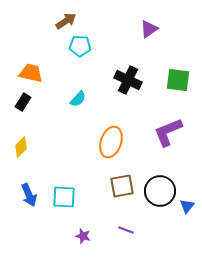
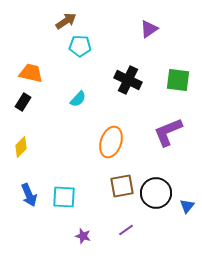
black circle: moved 4 px left, 2 px down
purple line: rotated 56 degrees counterclockwise
